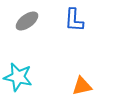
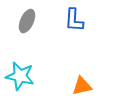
gray ellipse: rotated 30 degrees counterclockwise
cyan star: moved 2 px right, 1 px up
